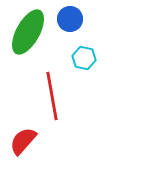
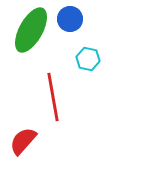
green ellipse: moved 3 px right, 2 px up
cyan hexagon: moved 4 px right, 1 px down
red line: moved 1 px right, 1 px down
